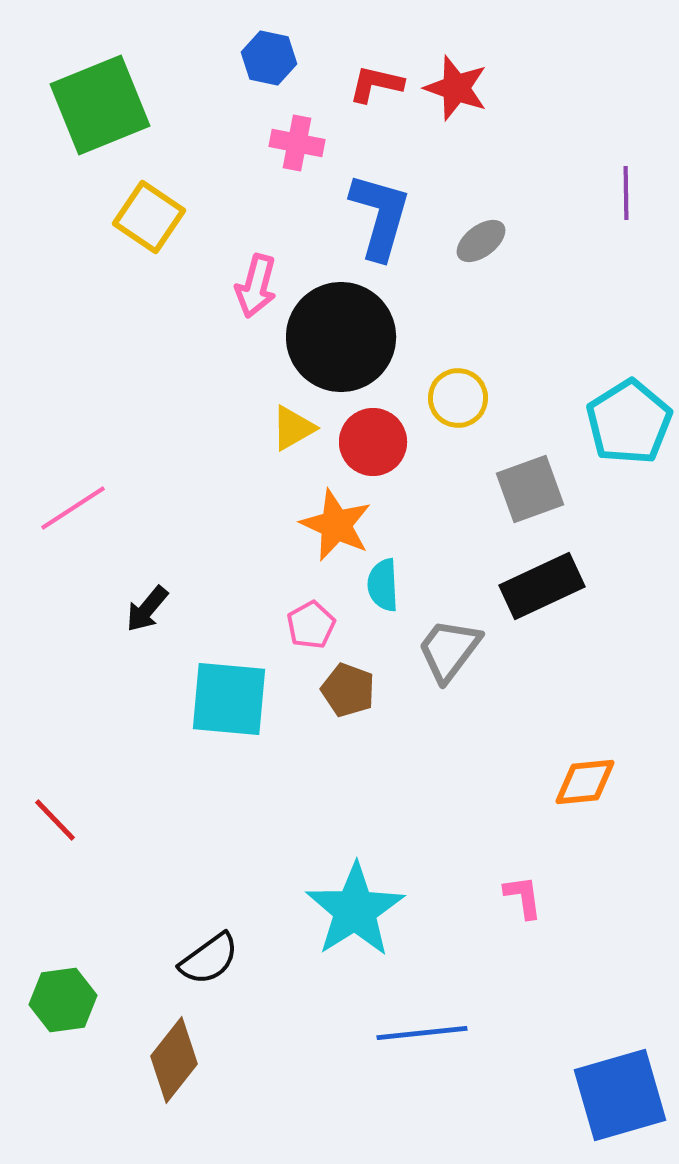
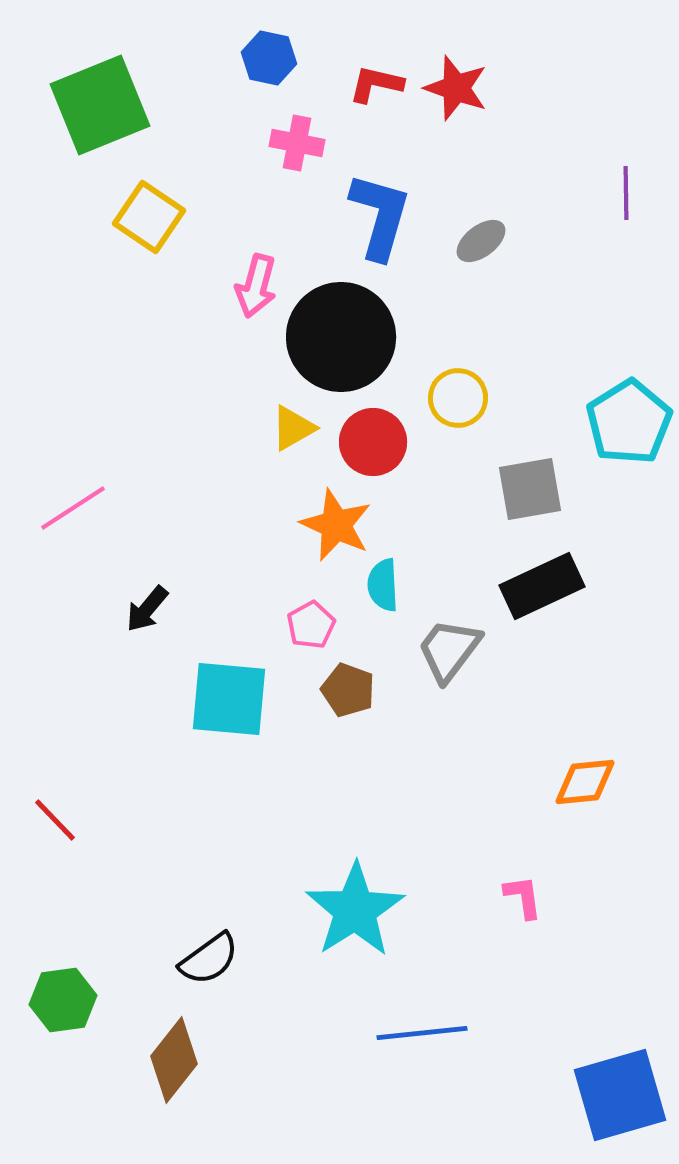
gray square: rotated 10 degrees clockwise
